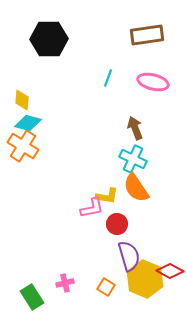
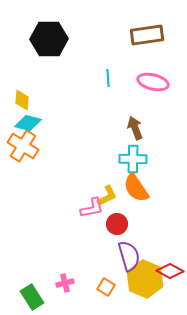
cyan line: rotated 24 degrees counterclockwise
cyan cross: rotated 24 degrees counterclockwise
yellow L-shape: rotated 35 degrees counterclockwise
